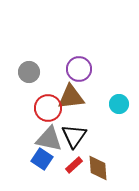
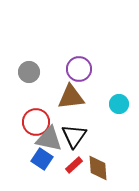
red circle: moved 12 px left, 14 px down
